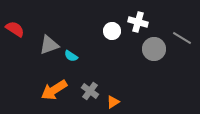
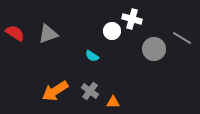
white cross: moved 6 px left, 3 px up
red semicircle: moved 4 px down
gray triangle: moved 1 px left, 11 px up
cyan semicircle: moved 21 px right
orange arrow: moved 1 px right, 1 px down
orange triangle: rotated 32 degrees clockwise
